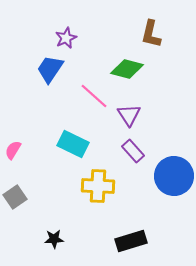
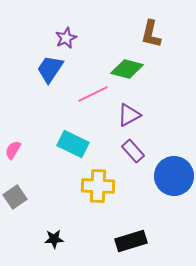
pink line: moved 1 px left, 2 px up; rotated 68 degrees counterclockwise
purple triangle: rotated 35 degrees clockwise
